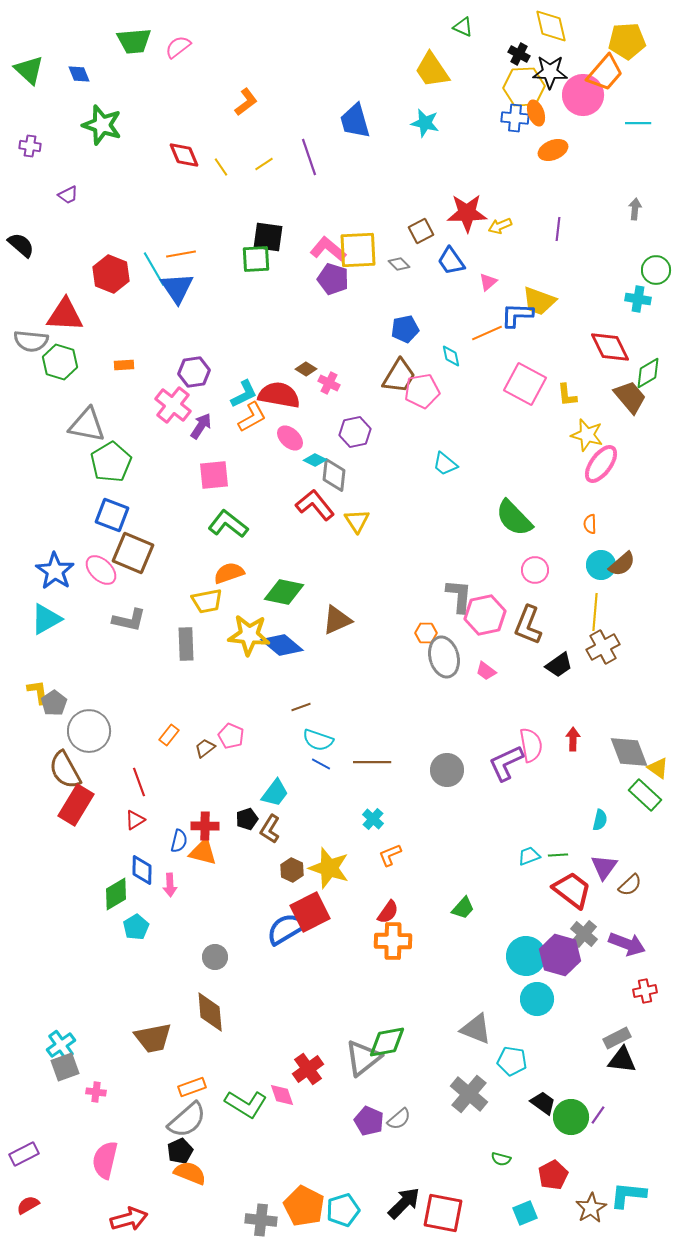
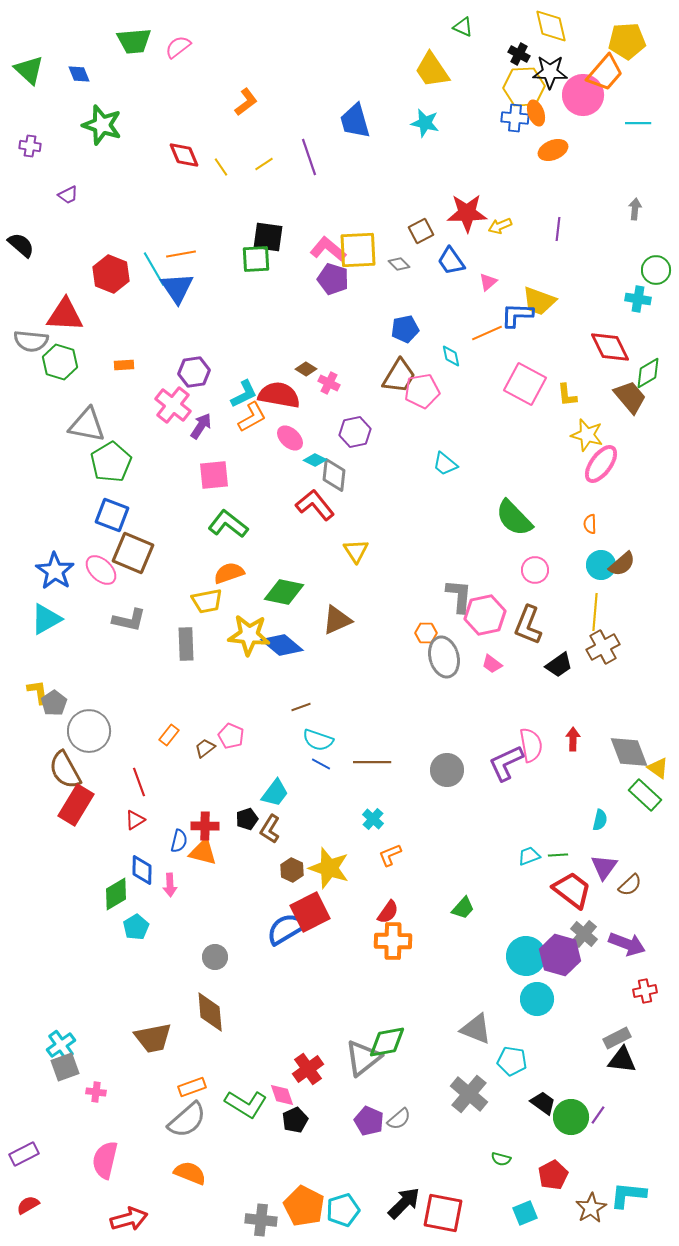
yellow triangle at (357, 521): moved 1 px left, 30 px down
pink trapezoid at (486, 671): moved 6 px right, 7 px up
black pentagon at (180, 1151): moved 115 px right, 31 px up
